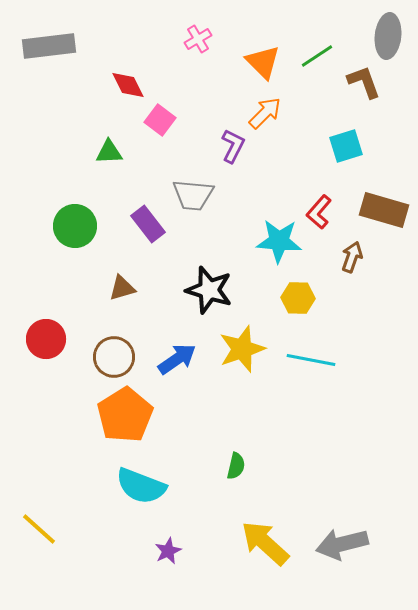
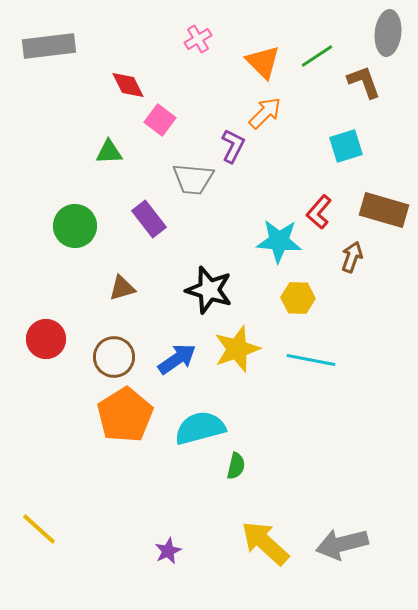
gray ellipse: moved 3 px up
gray trapezoid: moved 16 px up
purple rectangle: moved 1 px right, 5 px up
yellow star: moved 5 px left
cyan semicircle: moved 59 px right, 58 px up; rotated 144 degrees clockwise
